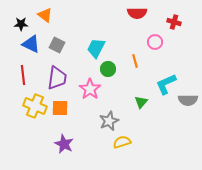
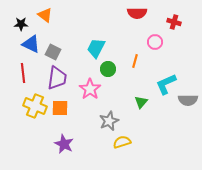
gray square: moved 4 px left, 7 px down
orange line: rotated 32 degrees clockwise
red line: moved 2 px up
